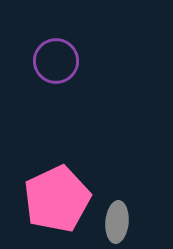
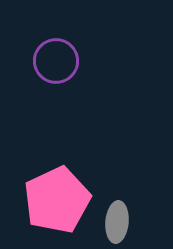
pink pentagon: moved 1 px down
